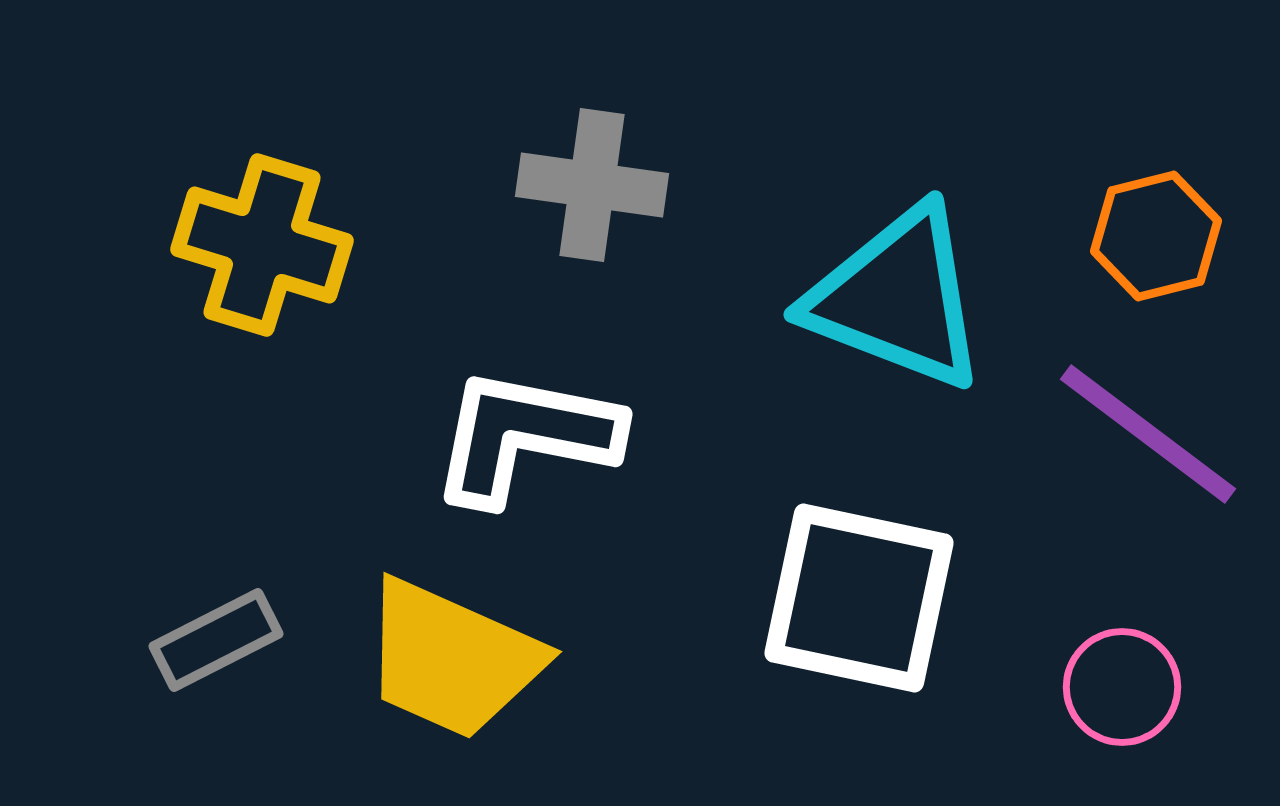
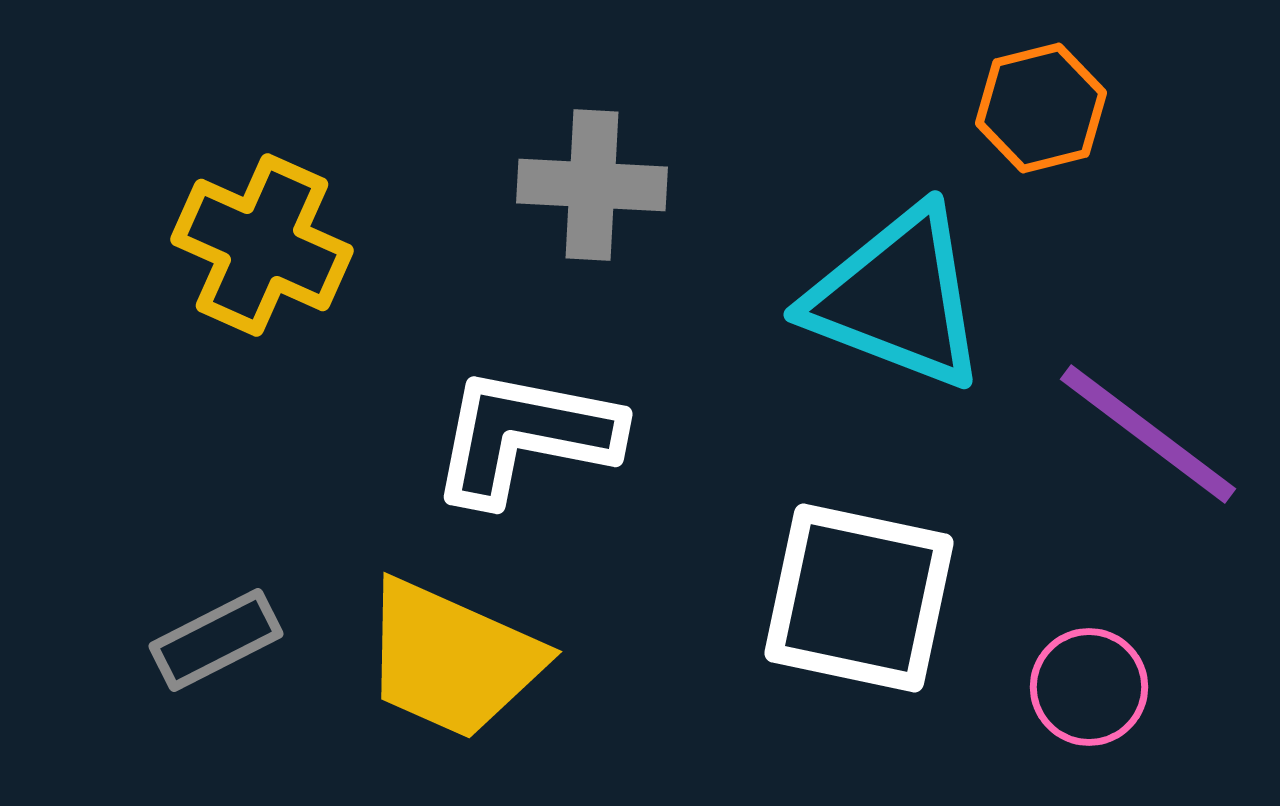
gray cross: rotated 5 degrees counterclockwise
orange hexagon: moved 115 px left, 128 px up
yellow cross: rotated 7 degrees clockwise
pink circle: moved 33 px left
